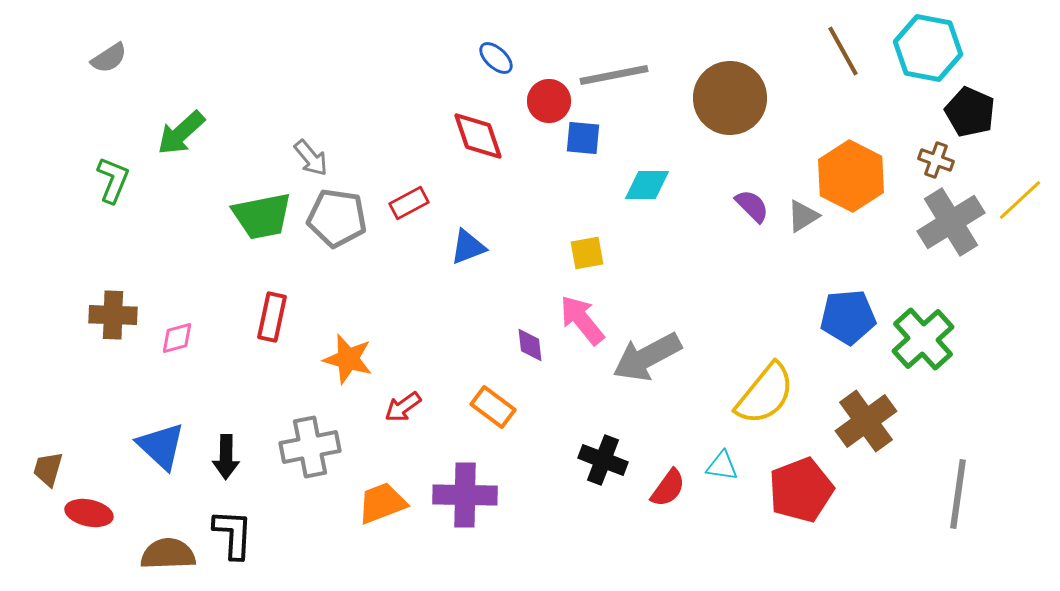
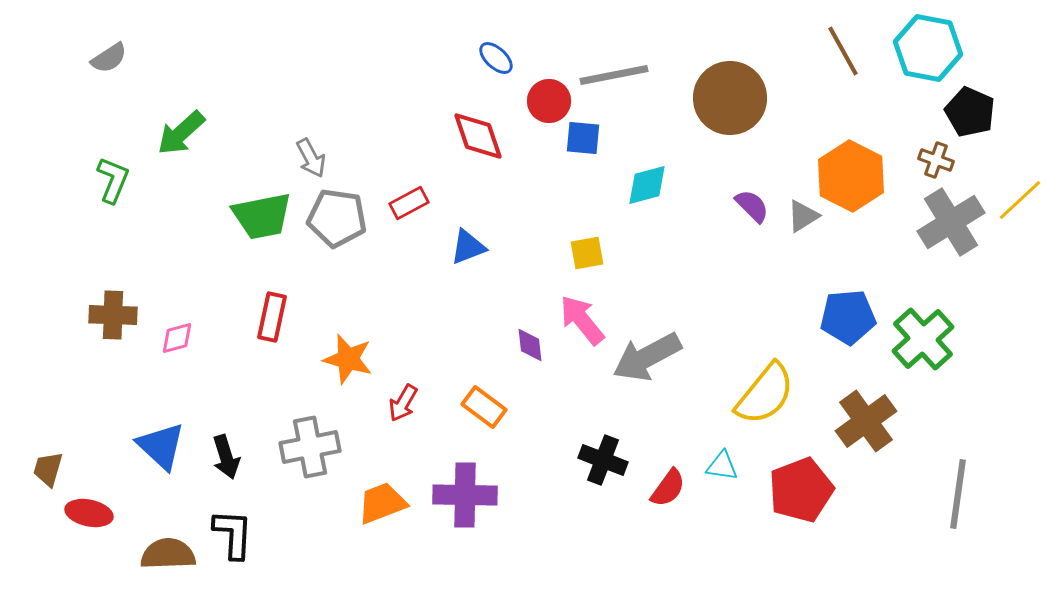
gray arrow at (311, 158): rotated 12 degrees clockwise
cyan diamond at (647, 185): rotated 15 degrees counterclockwise
red arrow at (403, 407): moved 4 px up; rotated 24 degrees counterclockwise
orange rectangle at (493, 407): moved 9 px left
black arrow at (226, 457): rotated 18 degrees counterclockwise
